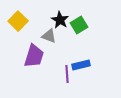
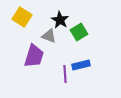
yellow square: moved 4 px right, 4 px up; rotated 12 degrees counterclockwise
green square: moved 7 px down
purple line: moved 2 px left
